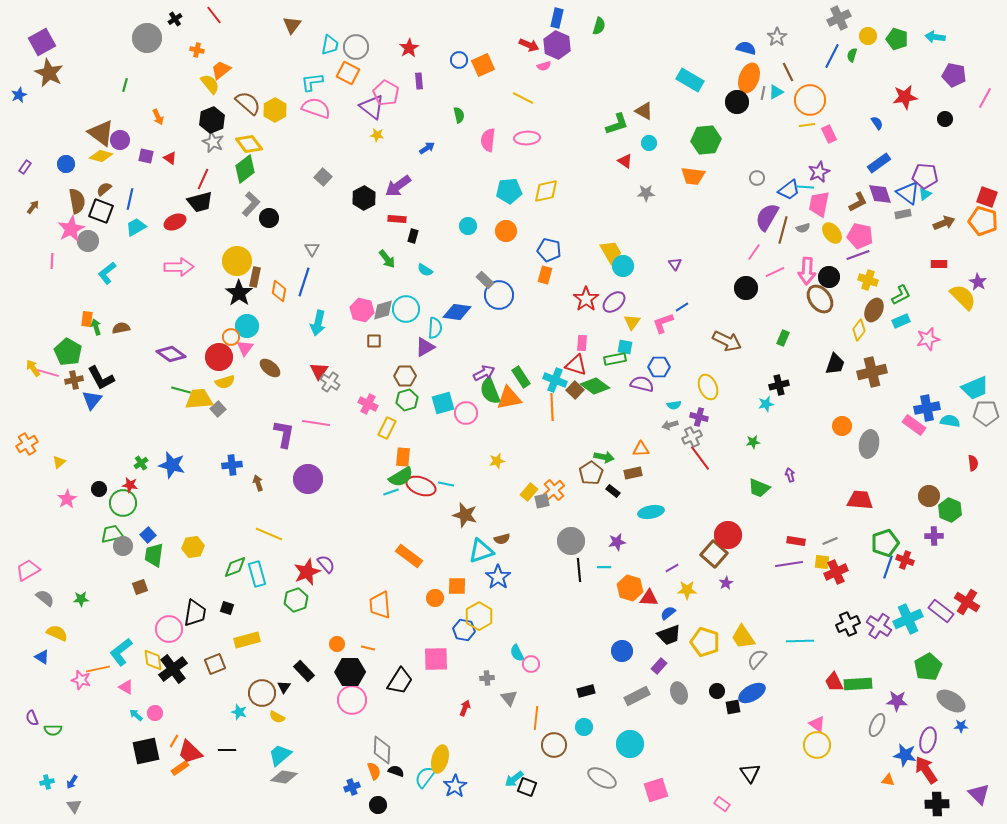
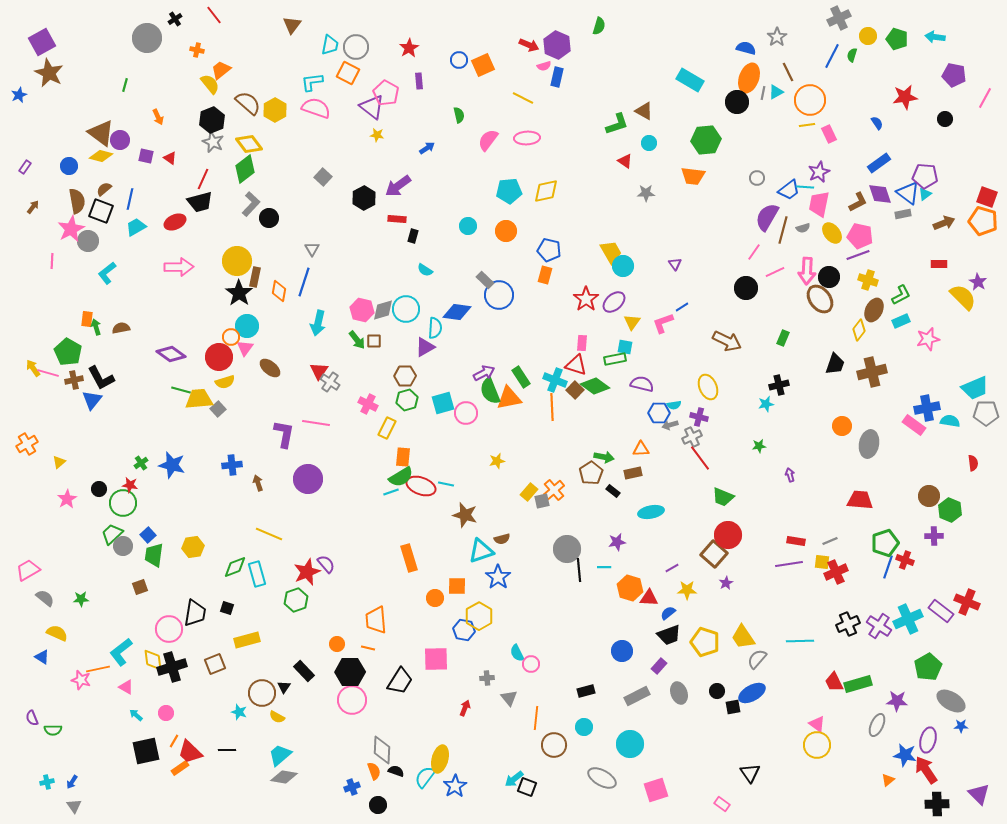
blue rectangle at (557, 18): moved 59 px down
pink semicircle at (488, 140): rotated 30 degrees clockwise
blue circle at (66, 164): moved 3 px right, 2 px down
green arrow at (387, 259): moved 30 px left, 81 px down
blue hexagon at (659, 367): moved 46 px down
green star at (753, 442): moved 6 px right, 4 px down
green trapezoid at (759, 488): moved 36 px left, 9 px down
green trapezoid at (112, 534): rotated 30 degrees counterclockwise
gray circle at (571, 541): moved 4 px left, 8 px down
orange rectangle at (409, 556): moved 2 px down; rotated 36 degrees clockwise
red cross at (967, 602): rotated 10 degrees counterclockwise
orange trapezoid at (380, 605): moved 4 px left, 15 px down
black cross at (173, 669): moved 1 px left, 2 px up; rotated 20 degrees clockwise
green rectangle at (858, 684): rotated 12 degrees counterclockwise
pink circle at (155, 713): moved 11 px right
orange triangle at (888, 780): rotated 48 degrees counterclockwise
